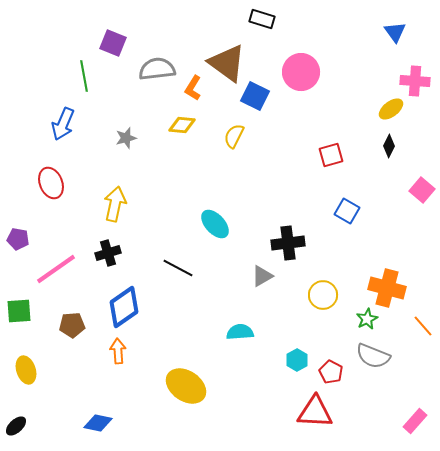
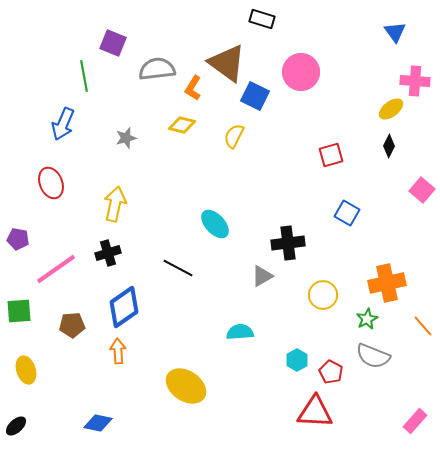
yellow diamond at (182, 125): rotated 8 degrees clockwise
blue square at (347, 211): moved 2 px down
orange cross at (387, 288): moved 5 px up; rotated 27 degrees counterclockwise
